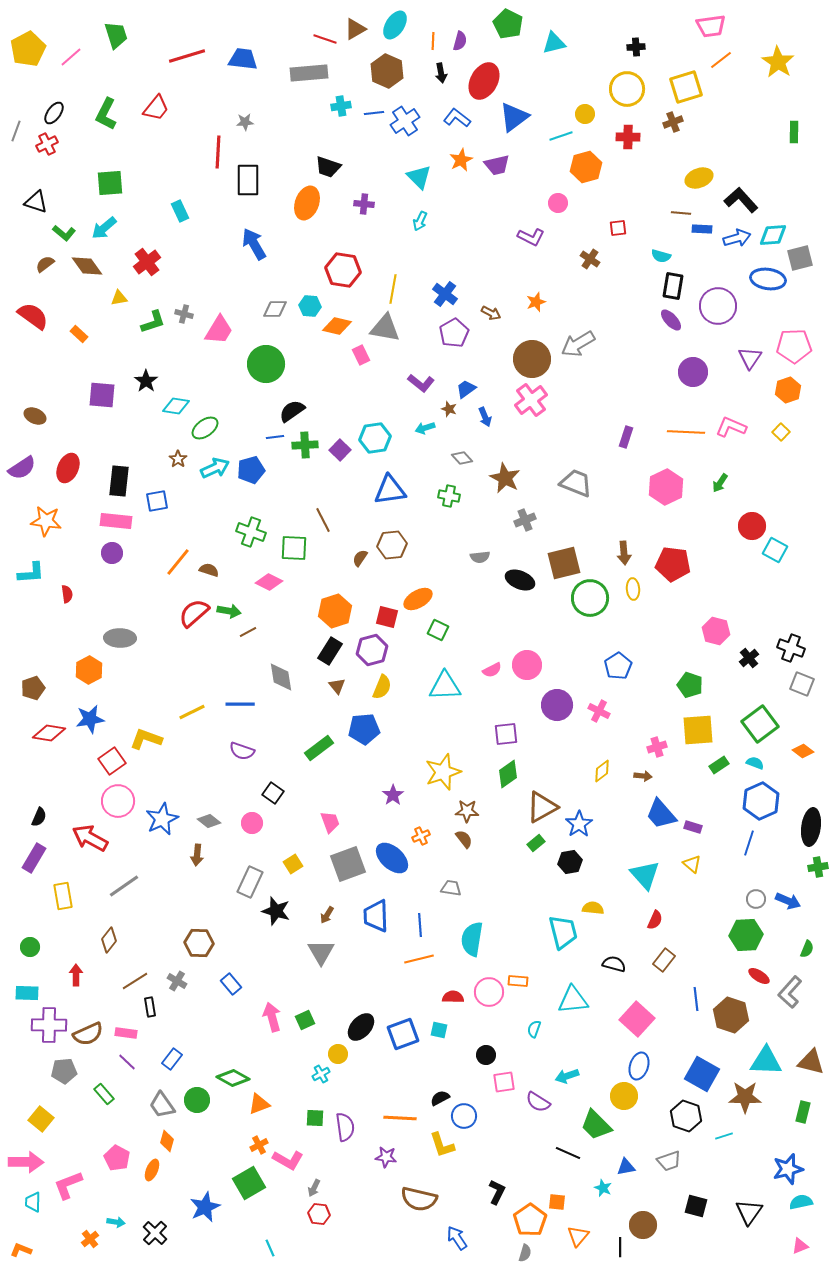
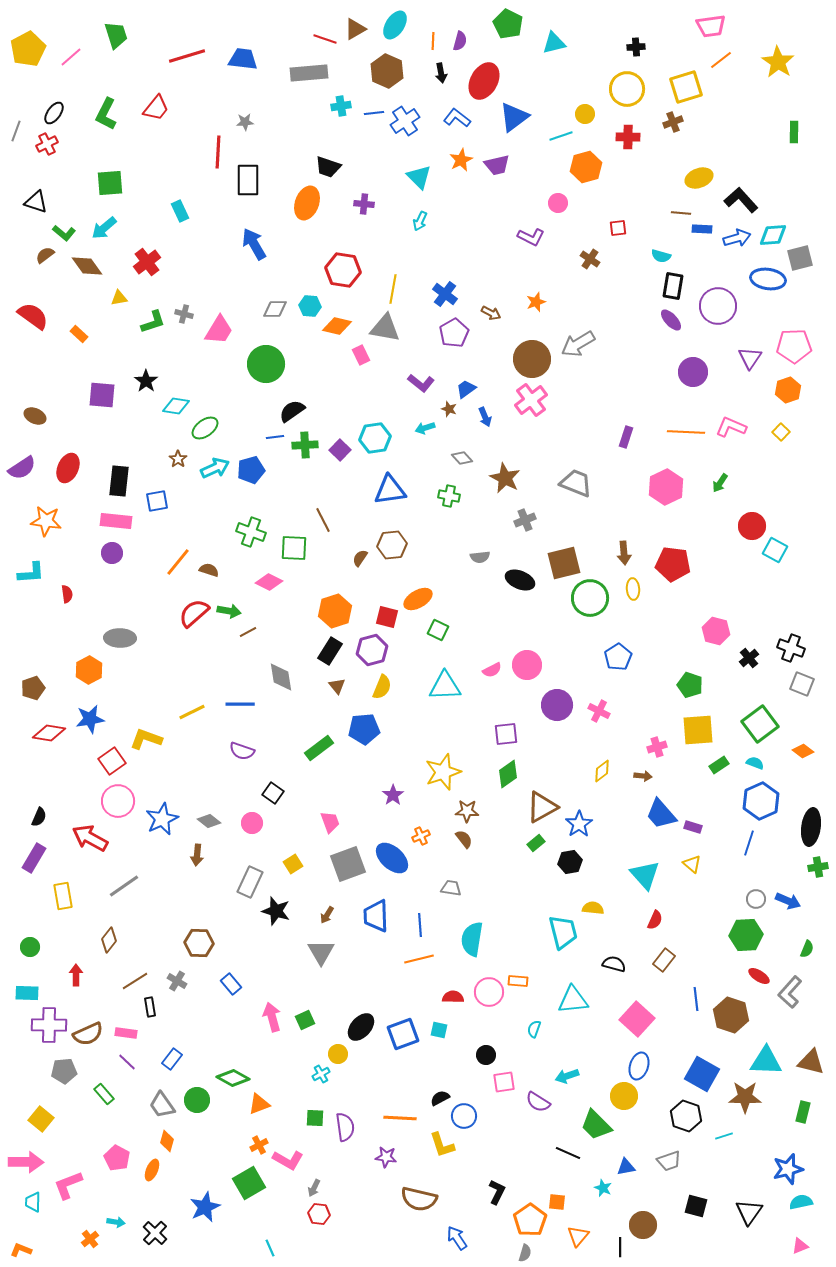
brown semicircle at (45, 264): moved 9 px up
blue pentagon at (618, 666): moved 9 px up
